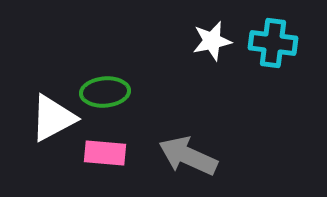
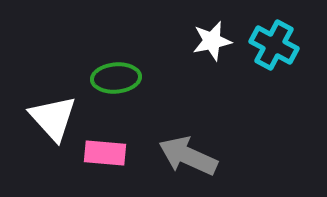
cyan cross: moved 1 px right, 2 px down; rotated 21 degrees clockwise
green ellipse: moved 11 px right, 14 px up
white triangle: rotated 44 degrees counterclockwise
